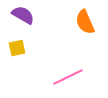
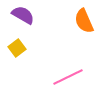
orange semicircle: moved 1 px left, 1 px up
yellow square: rotated 24 degrees counterclockwise
